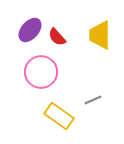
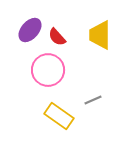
pink circle: moved 7 px right, 2 px up
